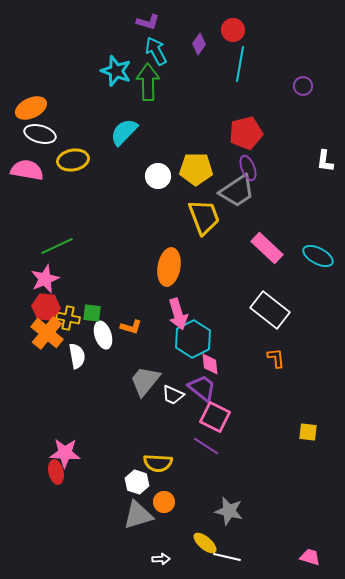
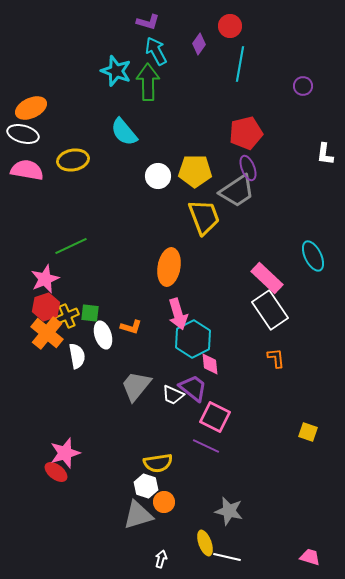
red circle at (233, 30): moved 3 px left, 4 px up
cyan semicircle at (124, 132): rotated 84 degrees counterclockwise
white ellipse at (40, 134): moved 17 px left
white L-shape at (325, 161): moved 7 px up
yellow pentagon at (196, 169): moved 1 px left, 2 px down
green line at (57, 246): moved 14 px right
pink rectangle at (267, 248): moved 30 px down
cyan ellipse at (318, 256): moved 5 px left; rotated 36 degrees clockwise
red hexagon at (46, 307): rotated 24 degrees counterclockwise
white rectangle at (270, 310): rotated 18 degrees clockwise
green square at (92, 313): moved 2 px left
yellow cross at (68, 318): moved 1 px left, 2 px up; rotated 35 degrees counterclockwise
gray trapezoid at (145, 381): moved 9 px left, 5 px down
purple trapezoid at (202, 388): moved 9 px left
yellow square at (308, 432): rotated 12 degrees clockwise
purple line at (206, 446): rotated 8 degrees counterclockwise
pink star at (65, 453): rotated 20 degrees counterclockwise
yellow semicircle at (158, 463): rotated 12 degrees counterclockwise
red ellipse at (56, 472): rotated 40 degrees counterclockwise
white hexagon at (137, 482): moved 9 px right, 4 px down
yellow ellipse at (205, 543): rotated 30 degrees clockwise
white arrow at (161, 559): rotated 72 degrees counterclockwise
